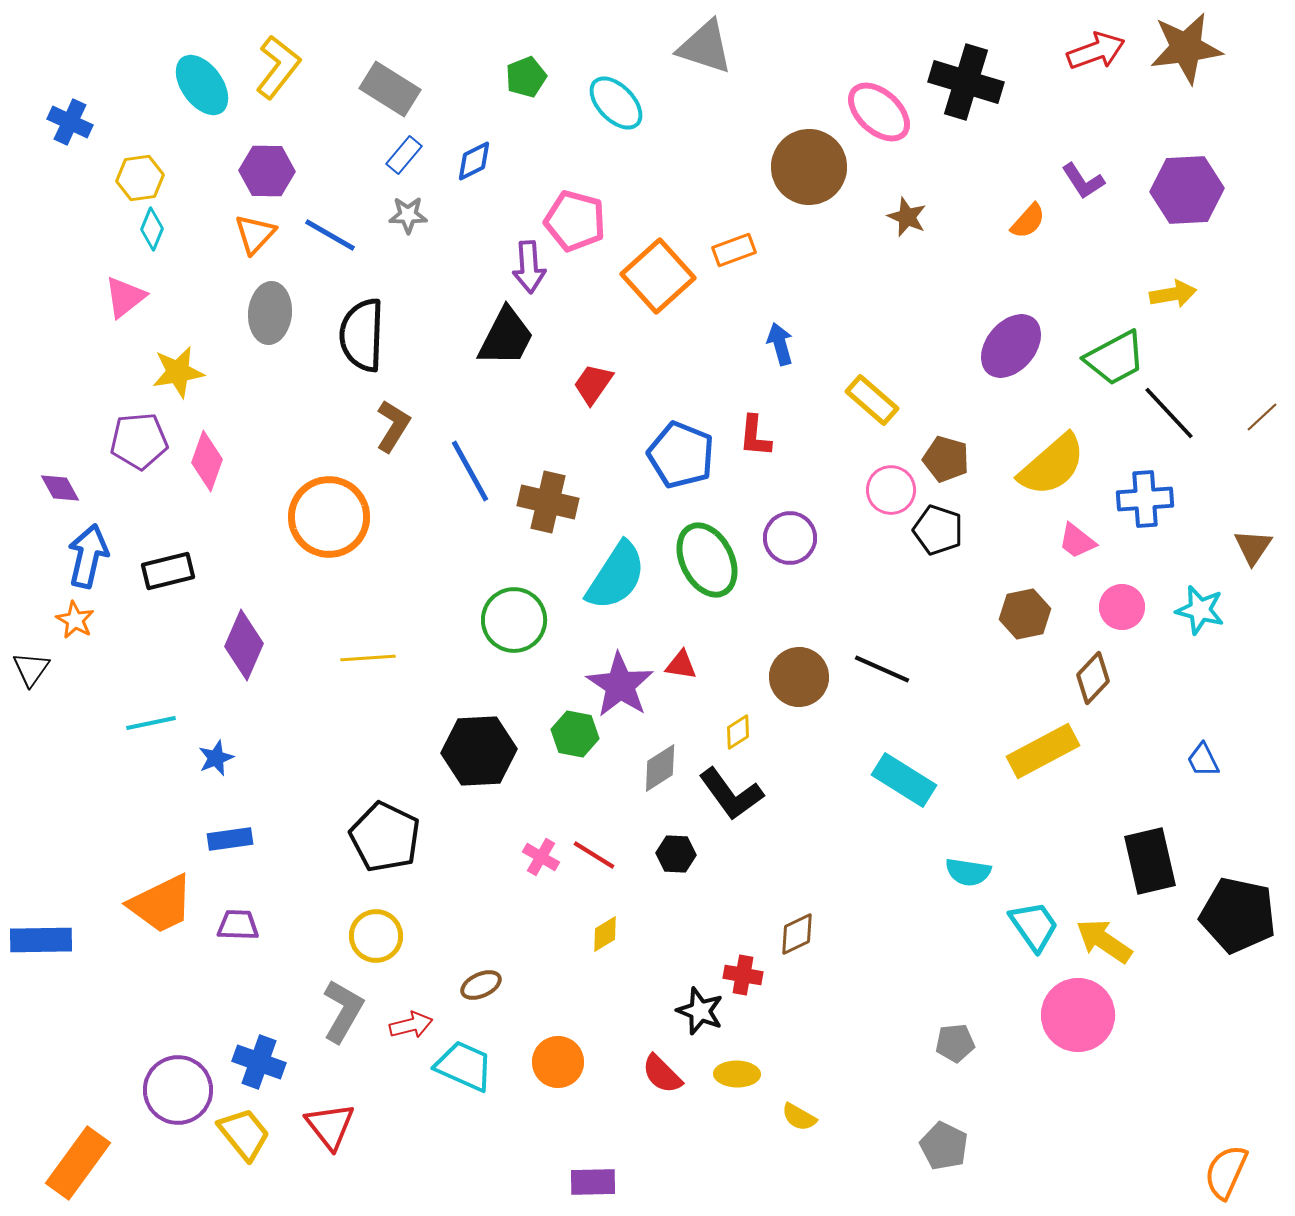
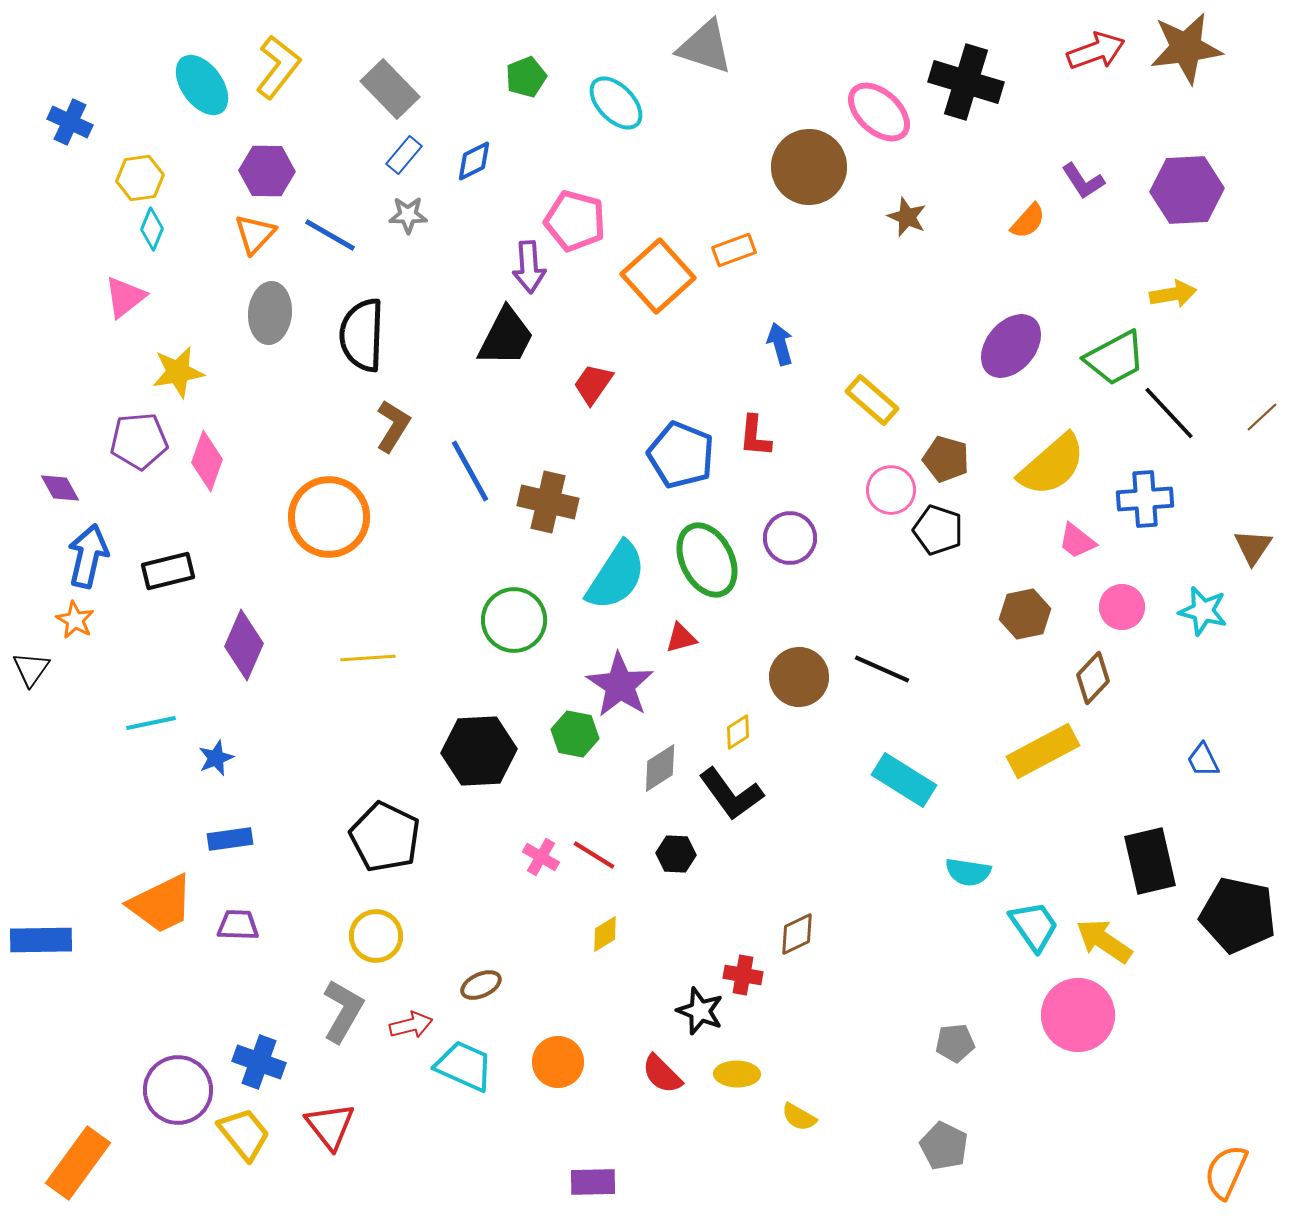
gray rectangle at (390, 89): rotated 14 degrees clockwise
cyan star at (1200, 610): moved 3 px right, 1 px down
red triangle at (681, 665): moved 27 px up; rotated 24 degrees counterclockwise
